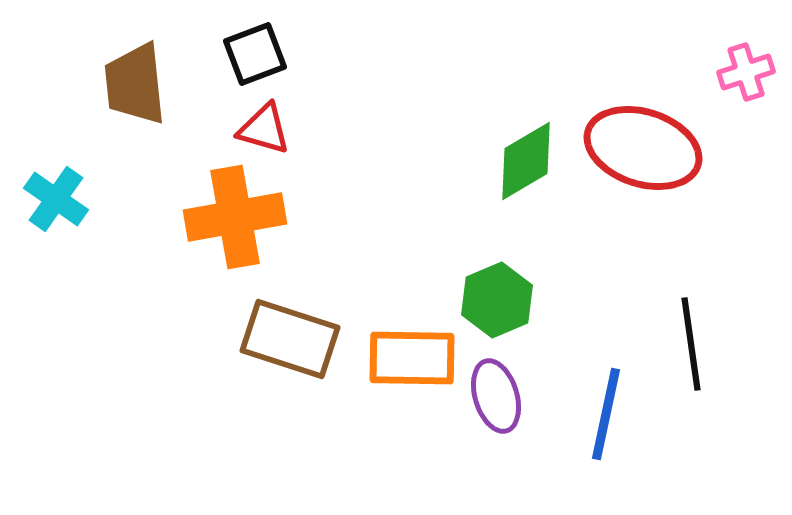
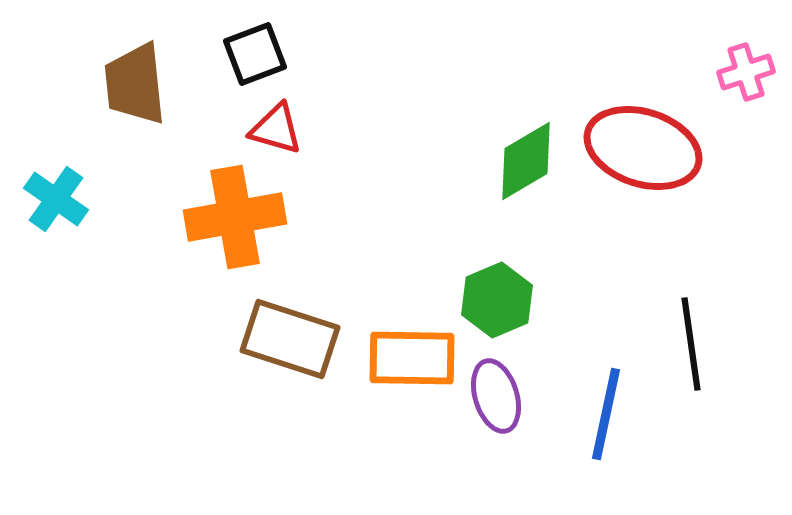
red triangle: moved 12 px right
